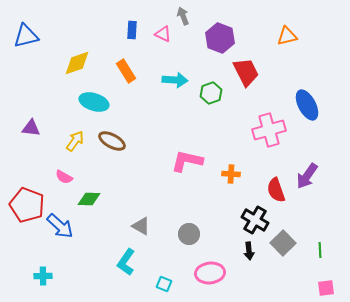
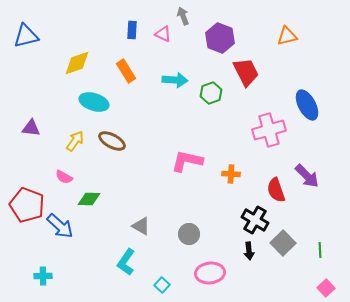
purple arrow: rotated 80 degrees counterclockwise
cyan square: moved 2 px left, 1 px down; rotated 21 degrees clockwise
pink square: rotated 36 degrees counterclockwise
